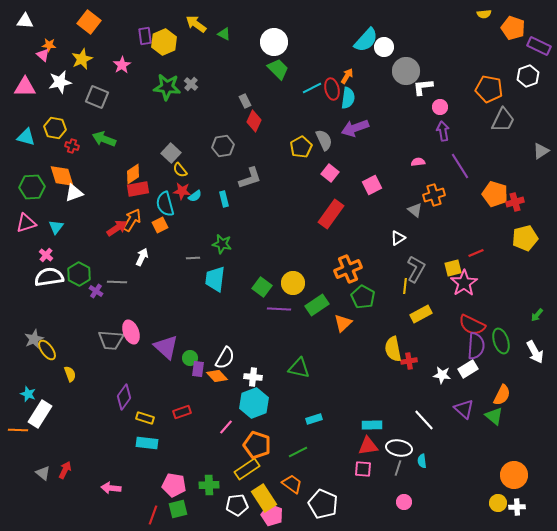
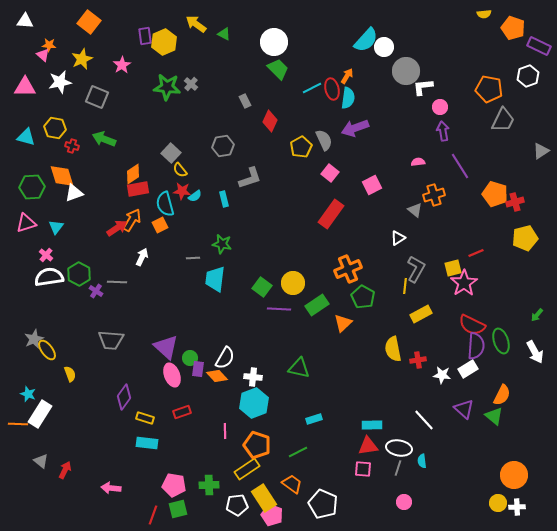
red diamond at (254, 121): moved 16 px right
pink ellipse at (131, 332): moved 41 px right, 43 px down
red cross at (409, 361): moved 9 px right, 1 px up
pink line at (226, 427): moved 1 px left, 4 px down; rotated 42 degrees counterclockwise
orange line at (18, 430): moved 6 px up
gray triangle at (43, 473): moved 2 px left, 12 px up
